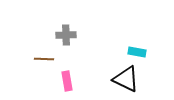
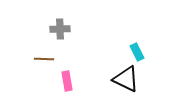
gray cross: moved 6 px left, 6 px up
cyan rectangle: rotated 54 degrees clockwise
